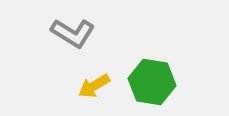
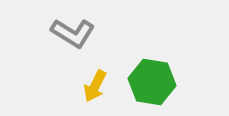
yellow arrow: moved 1 px right; rotated 32 degrees counterclockwise
